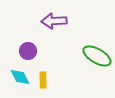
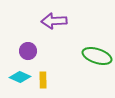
green ellipse: rotated 12 degrees counterclockwise
cyan diamond: rotated 40 degrees counterclockwise
